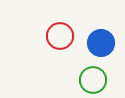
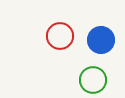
blue circle: moved 3 px up
